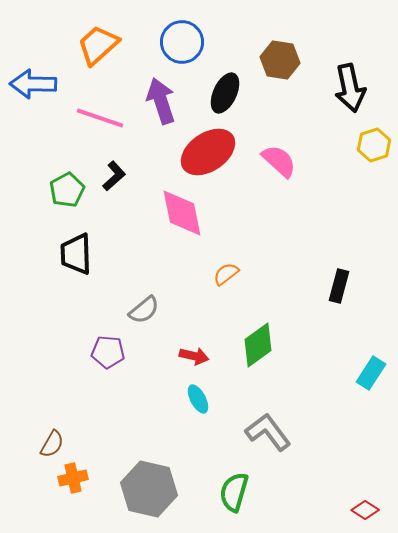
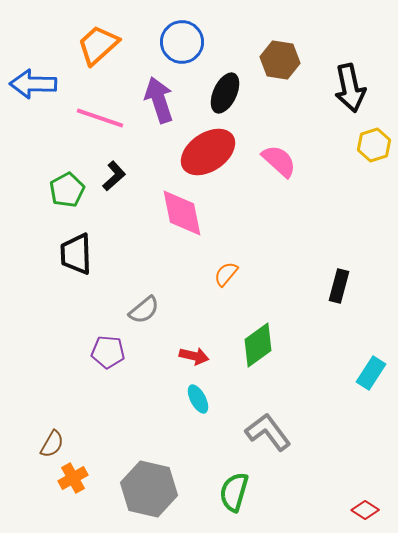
purple arrow: moved 2 px left, 1 px up
orange semicircle: rotated 12 degrees counterclockwise
orange cross: rotated 16 degrees counterclockwise
